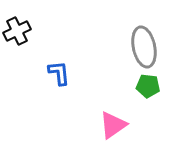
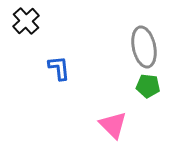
black cross: moved 9 px right, 10 px up; rotated 16 degrees counterclockwise
blue L-shape: moved 5 px up
pink triangle: rotated 40 degrees counterclockwise
